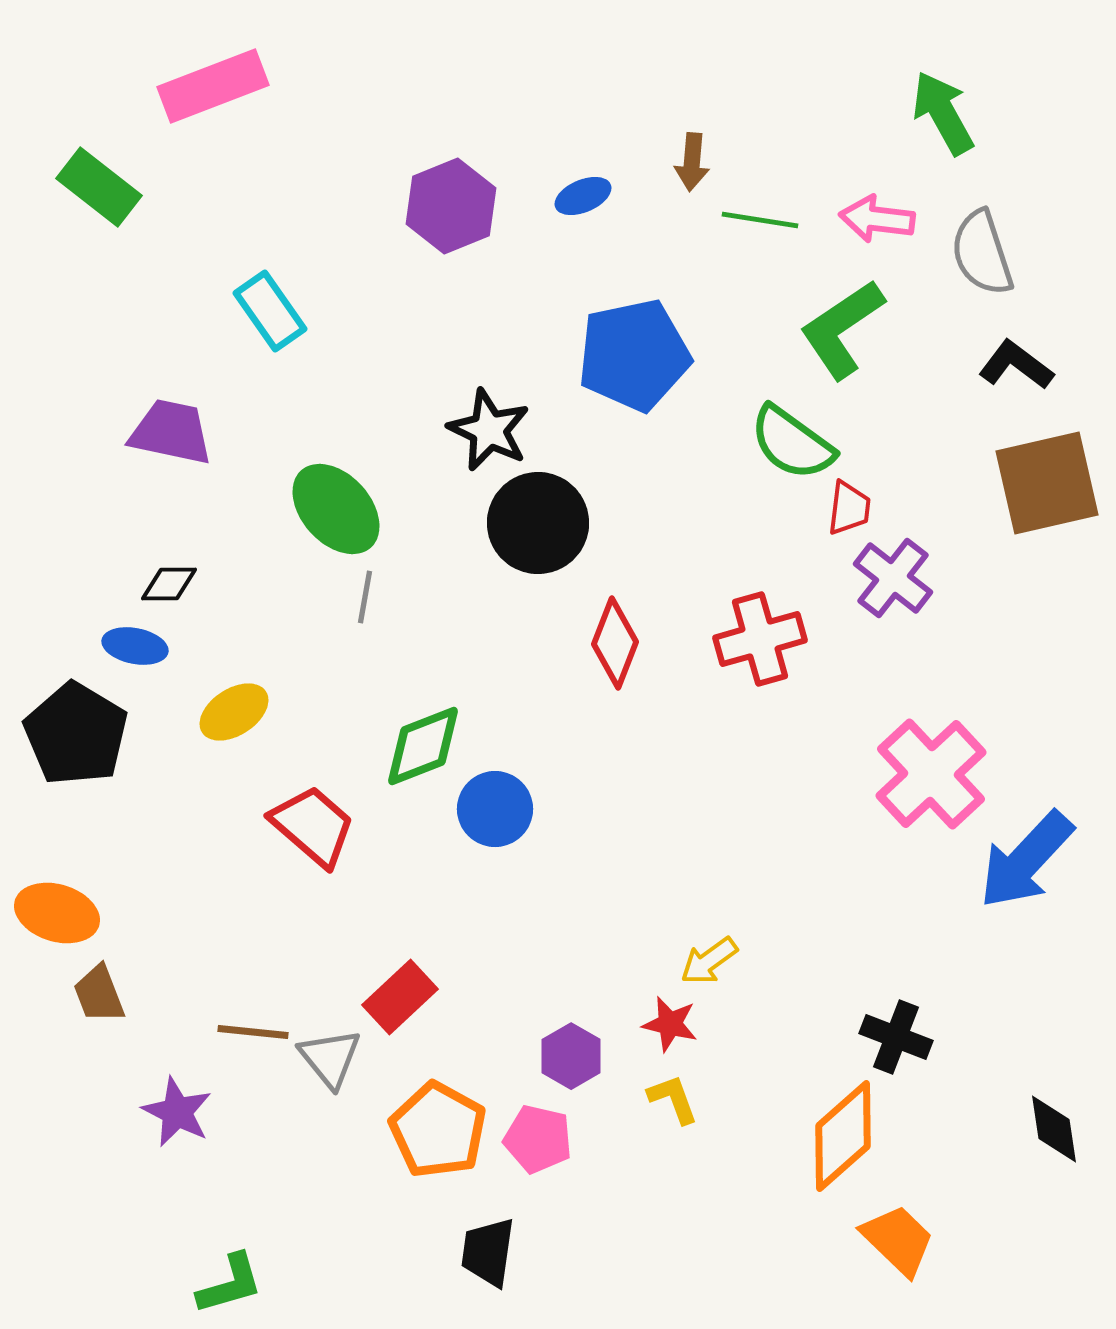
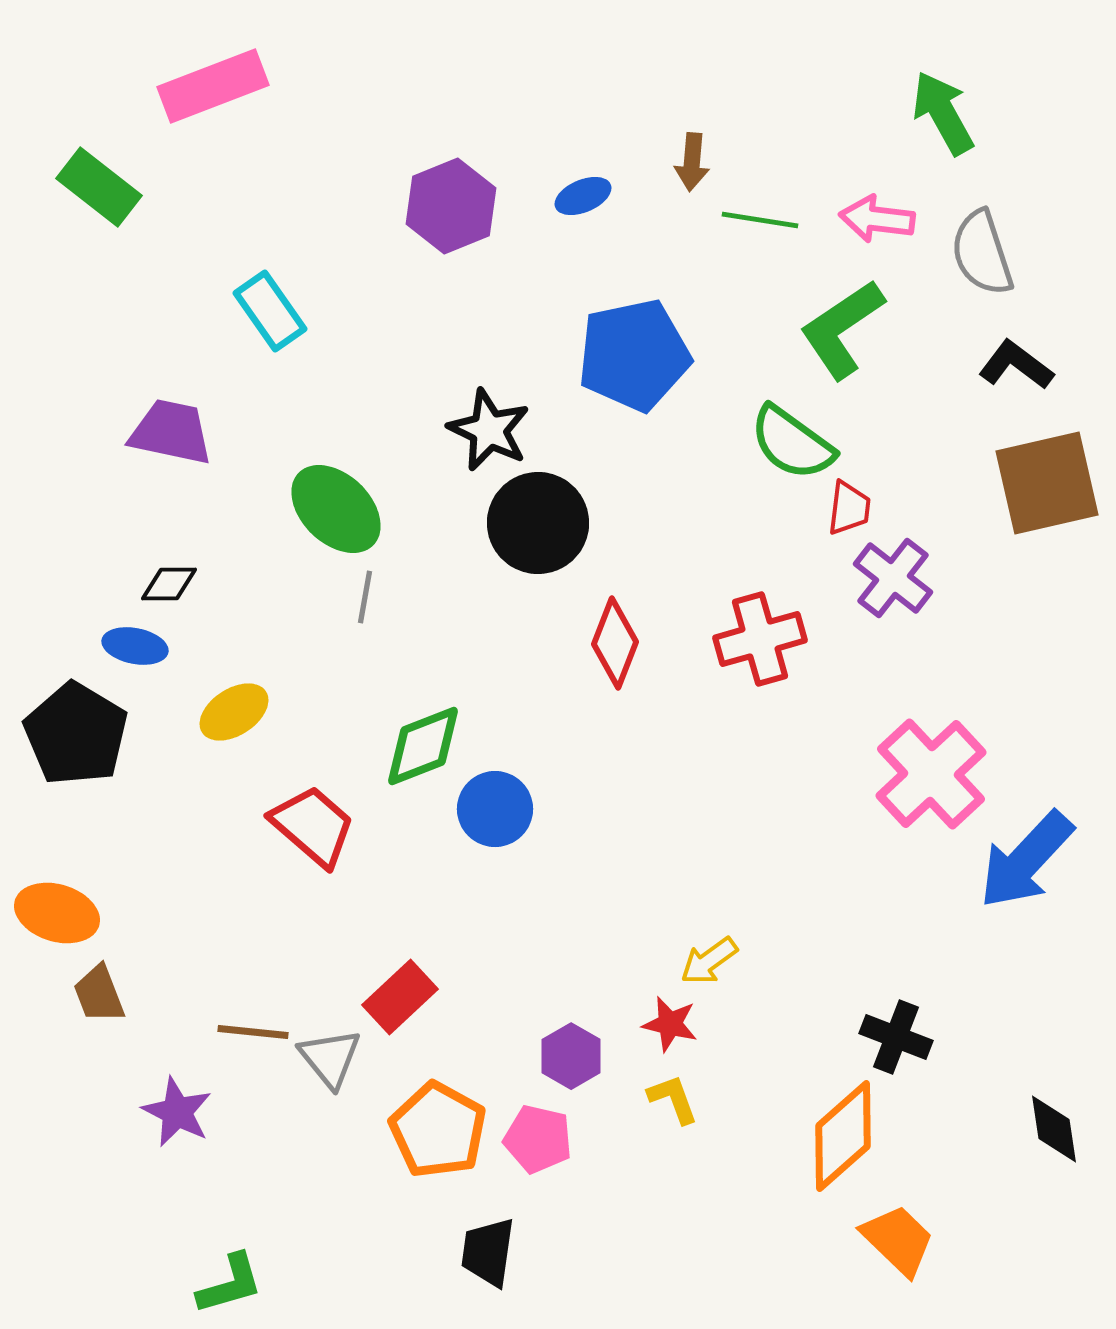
green ellipse at (336, 509): rotated 4 degrees counterclockwise
